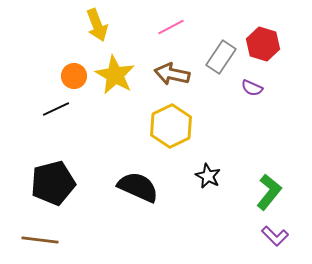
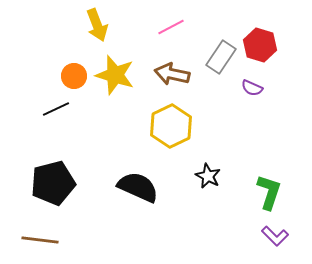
red hexagon: moved 3 px left, 1 px down
yellow star: rotated 12 degrees counterclockwise
green L-shape: rotated 21 degrees counterclockwise
